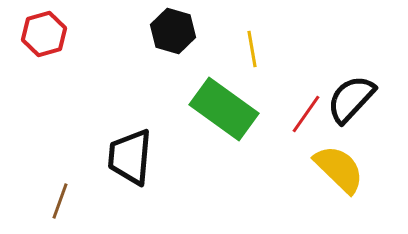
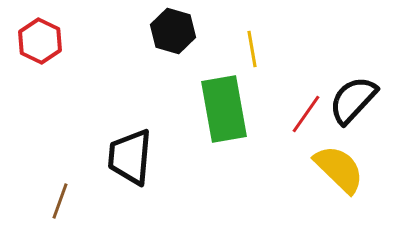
red hexagon: moved 4 px left, 7 px down; rotated 18 degrees counterclockwise
black semicircle: moved 2 px right, 1 px down
green rectangle: rotated 44 degrees clockwise
